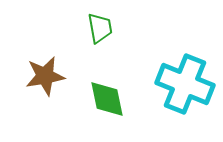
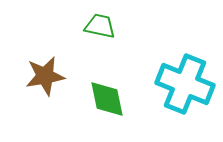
green trapezoid: moved 2 px up; rotated 68 degrees counterclockwise
